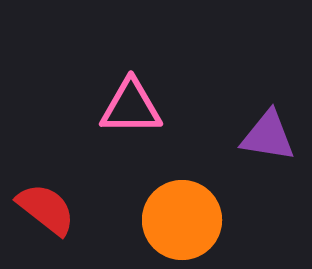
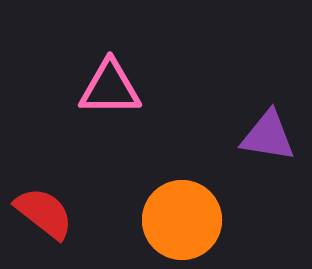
pink triangle: moved 21 px left, 19 px up
red semicircle: moved 2 px left, 4 px down
